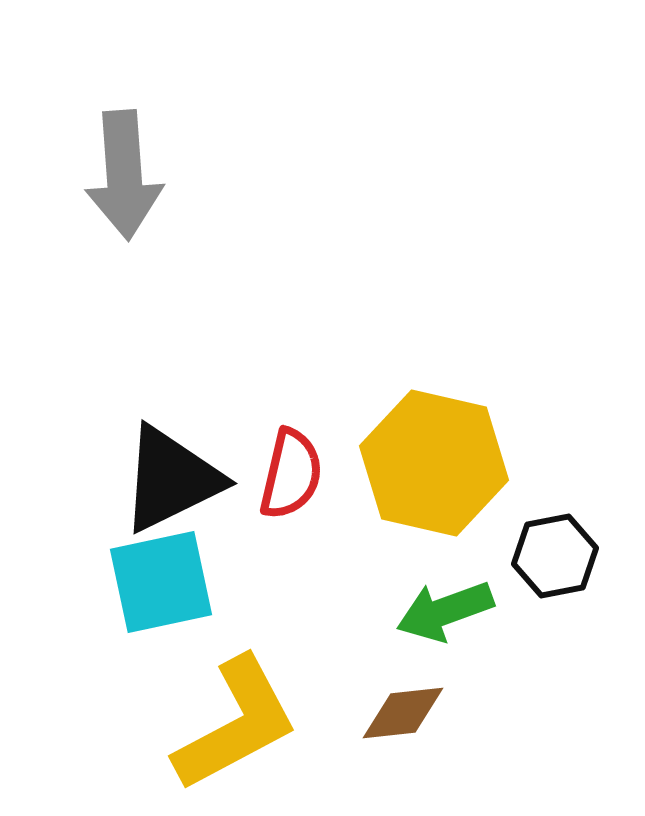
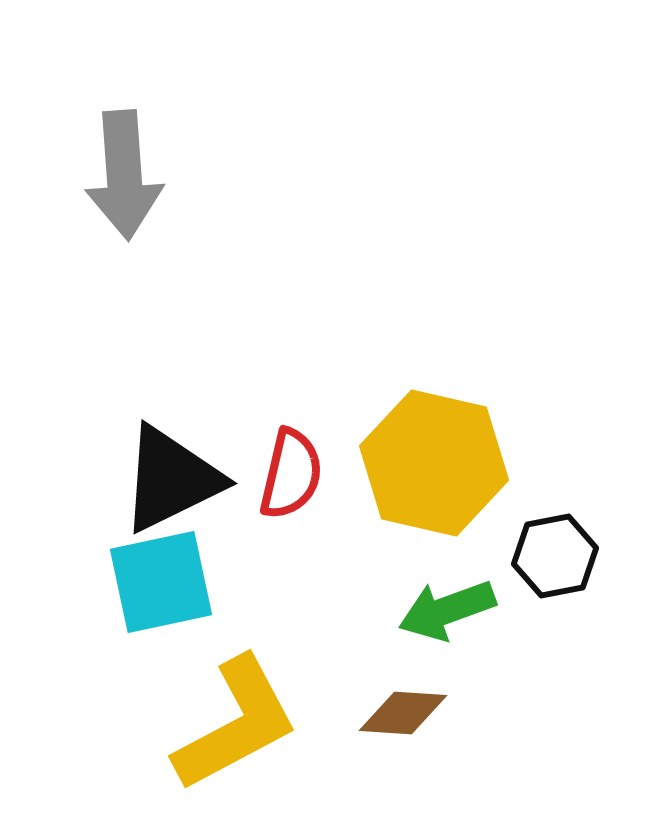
green arrow: moved 2 px right, 1 px up
brown diamond: rotated 10 degrees clockwise
